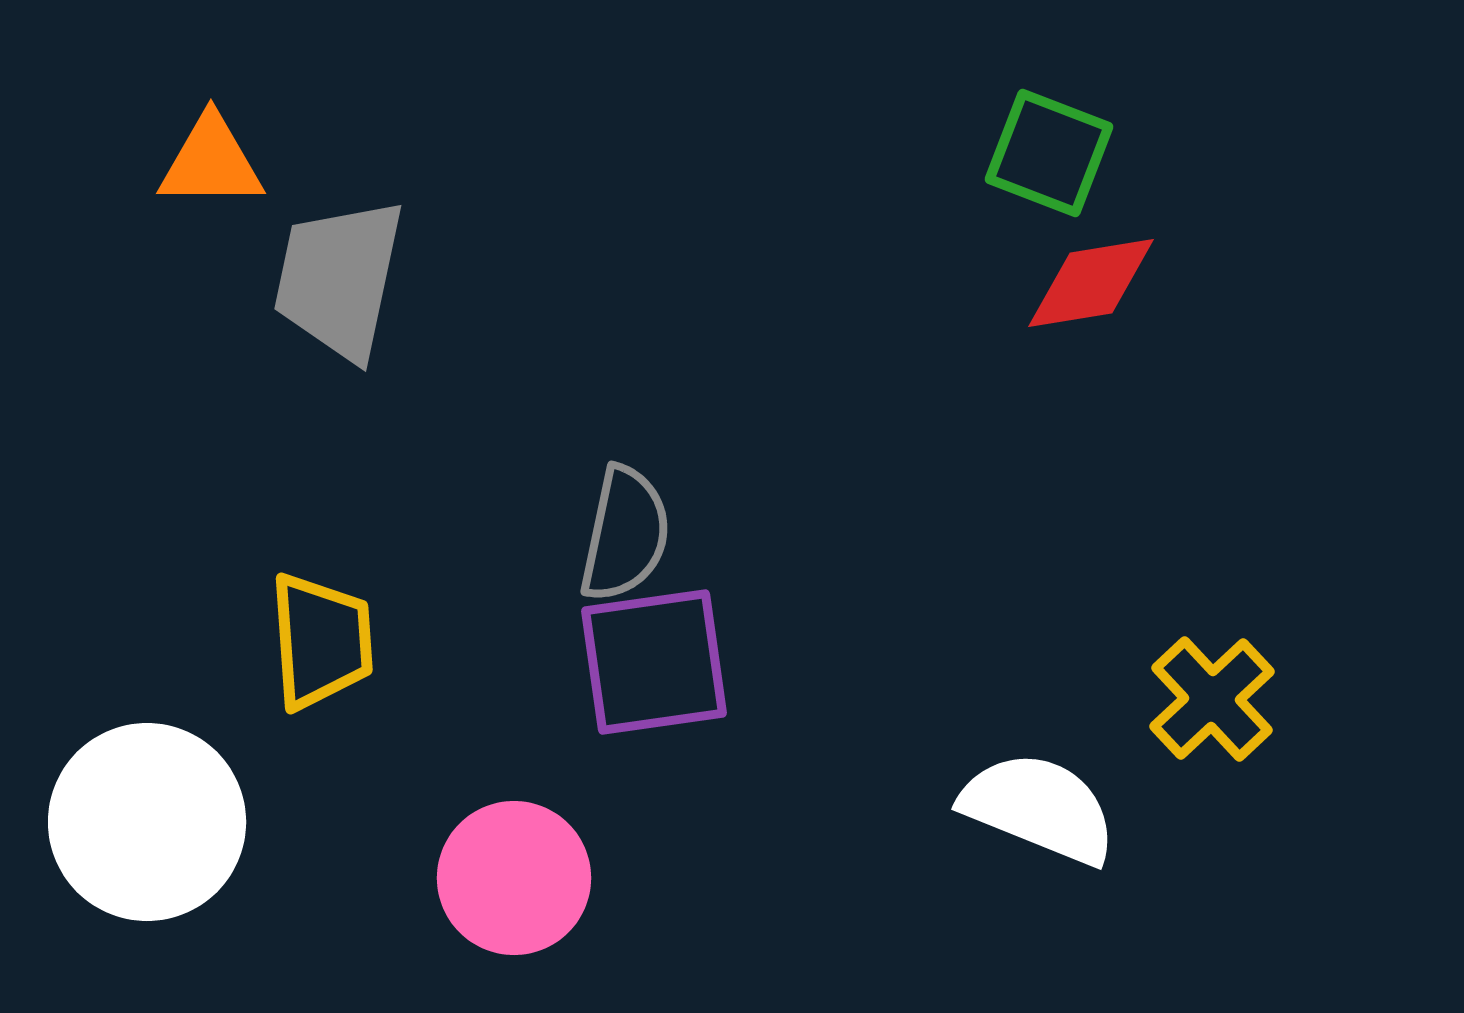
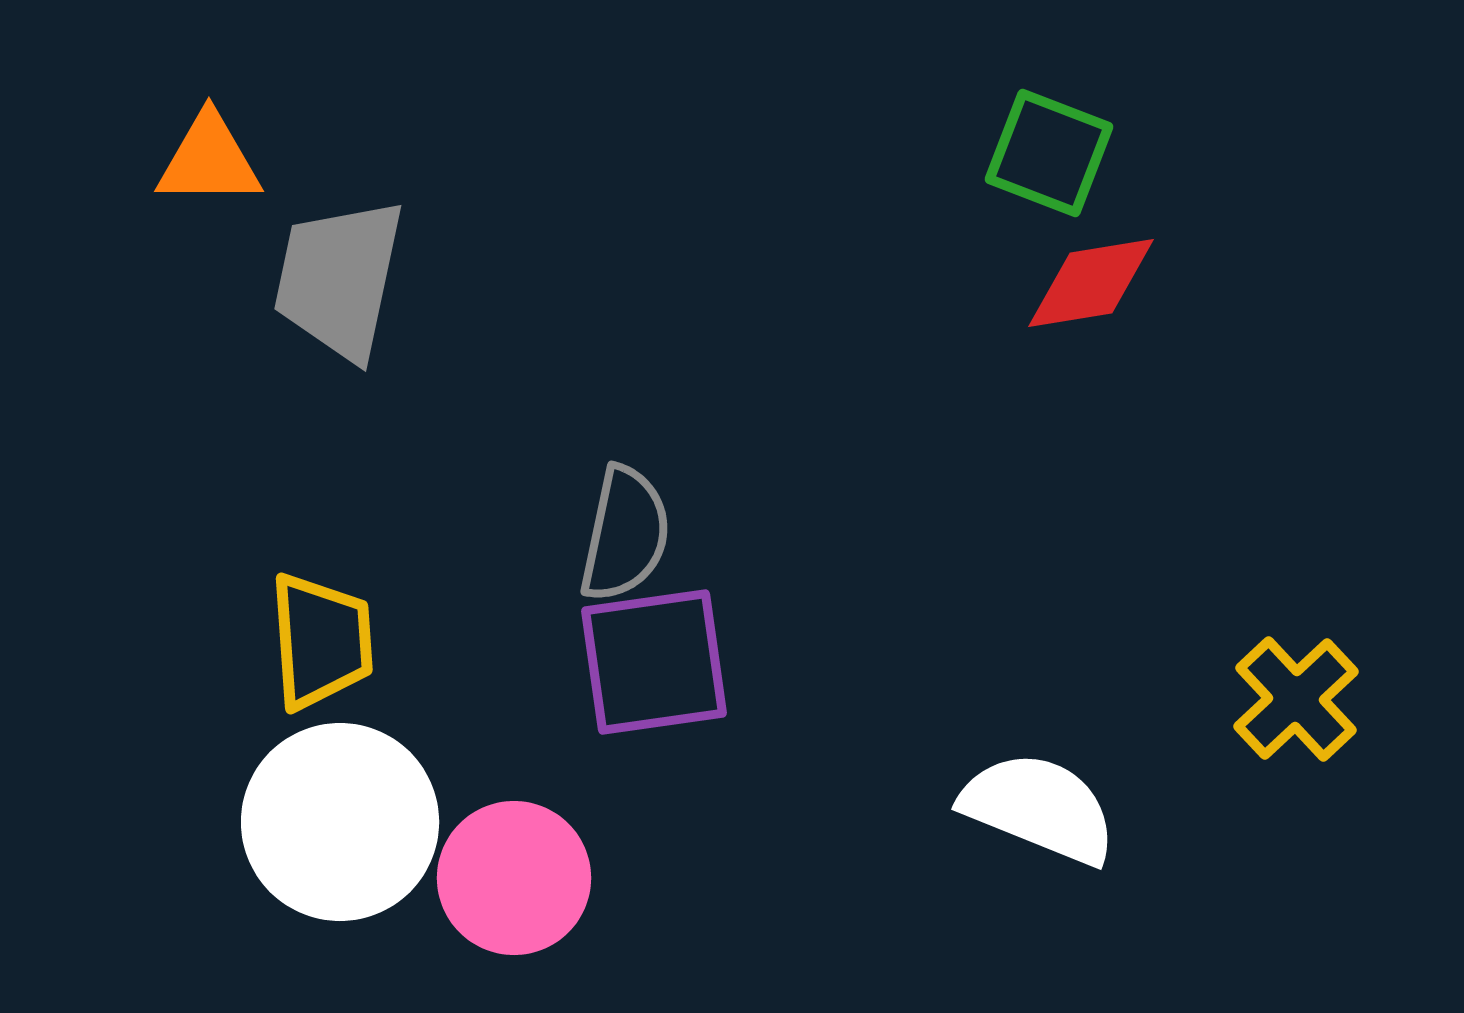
orange triangle: moved 2 px left, 2 px up
yellow cross: moved 84 px right
white circle: moved 193 px right
